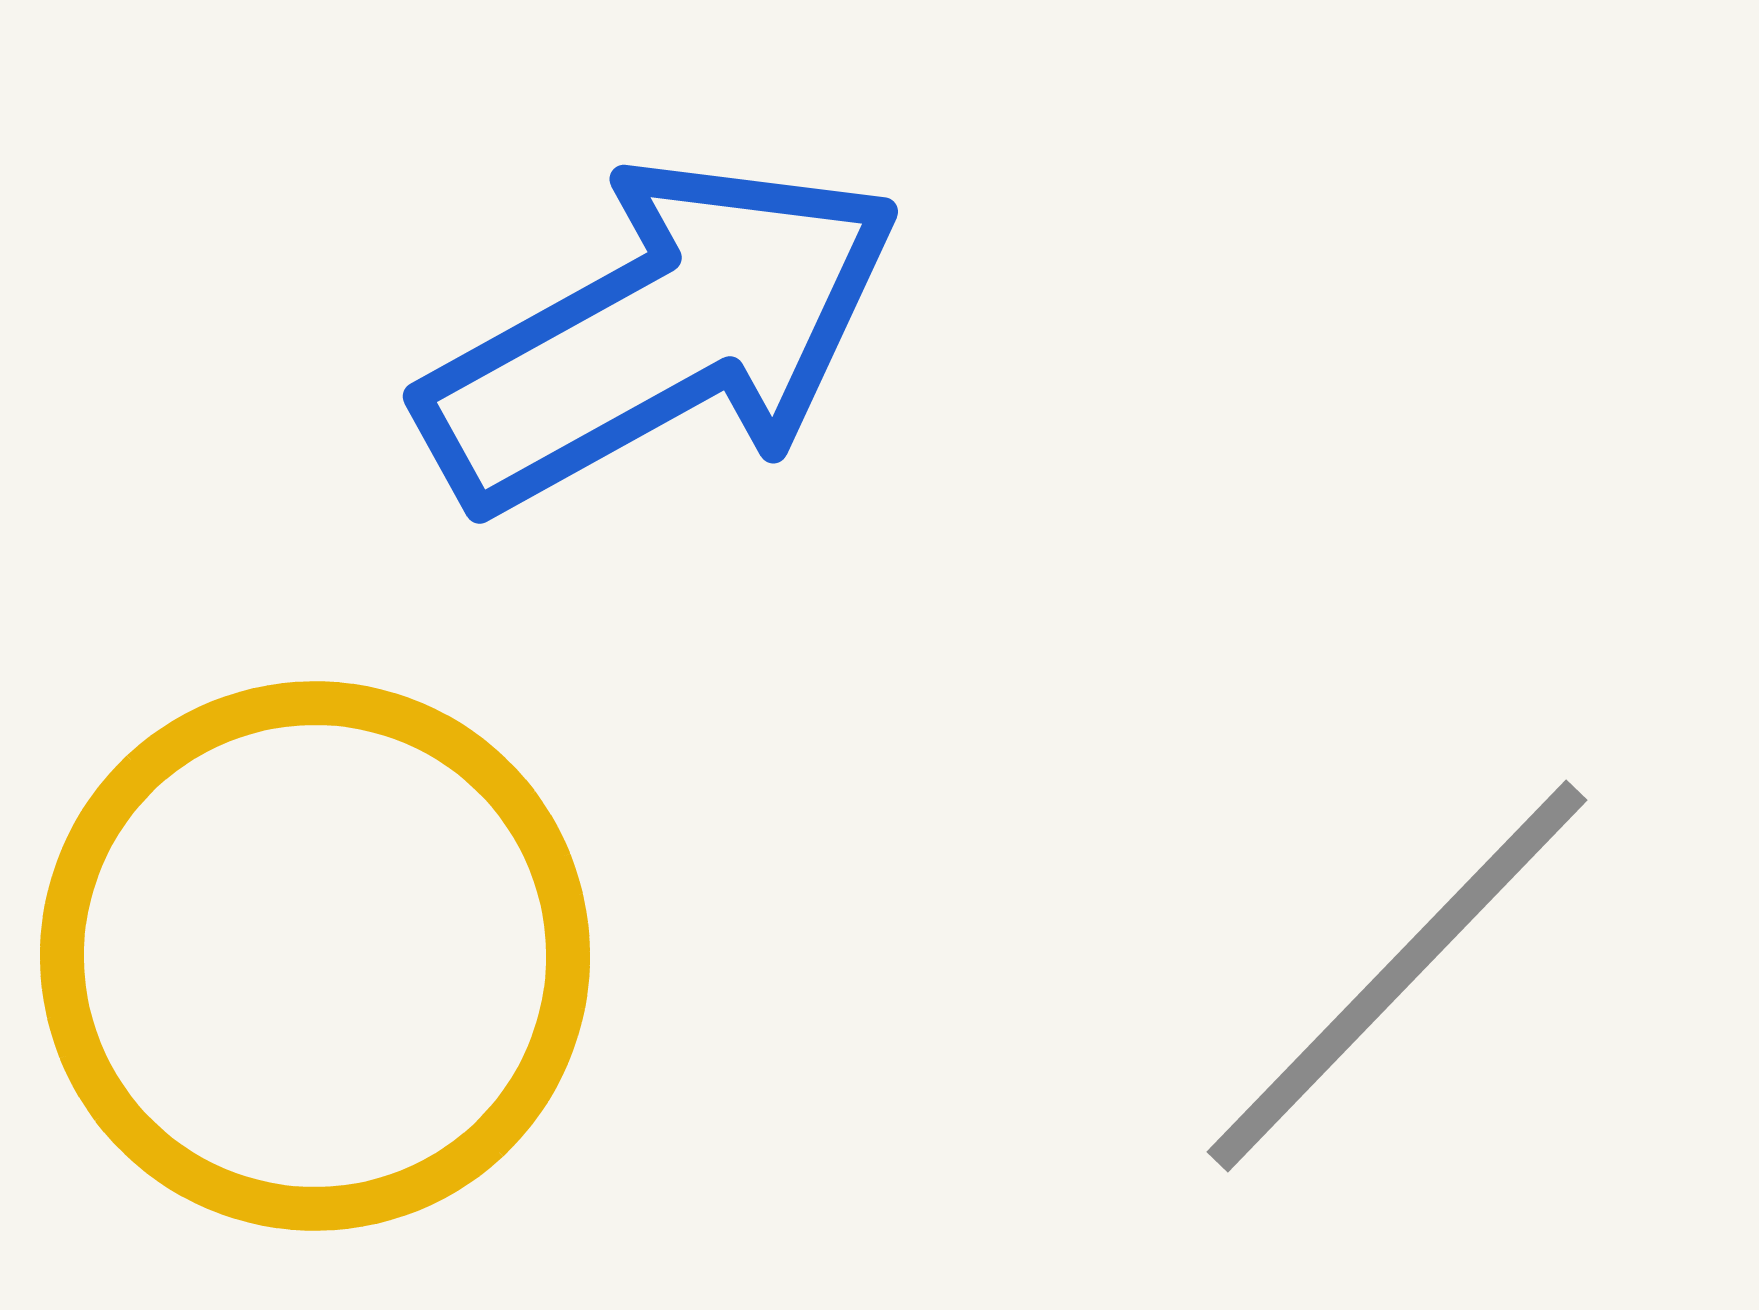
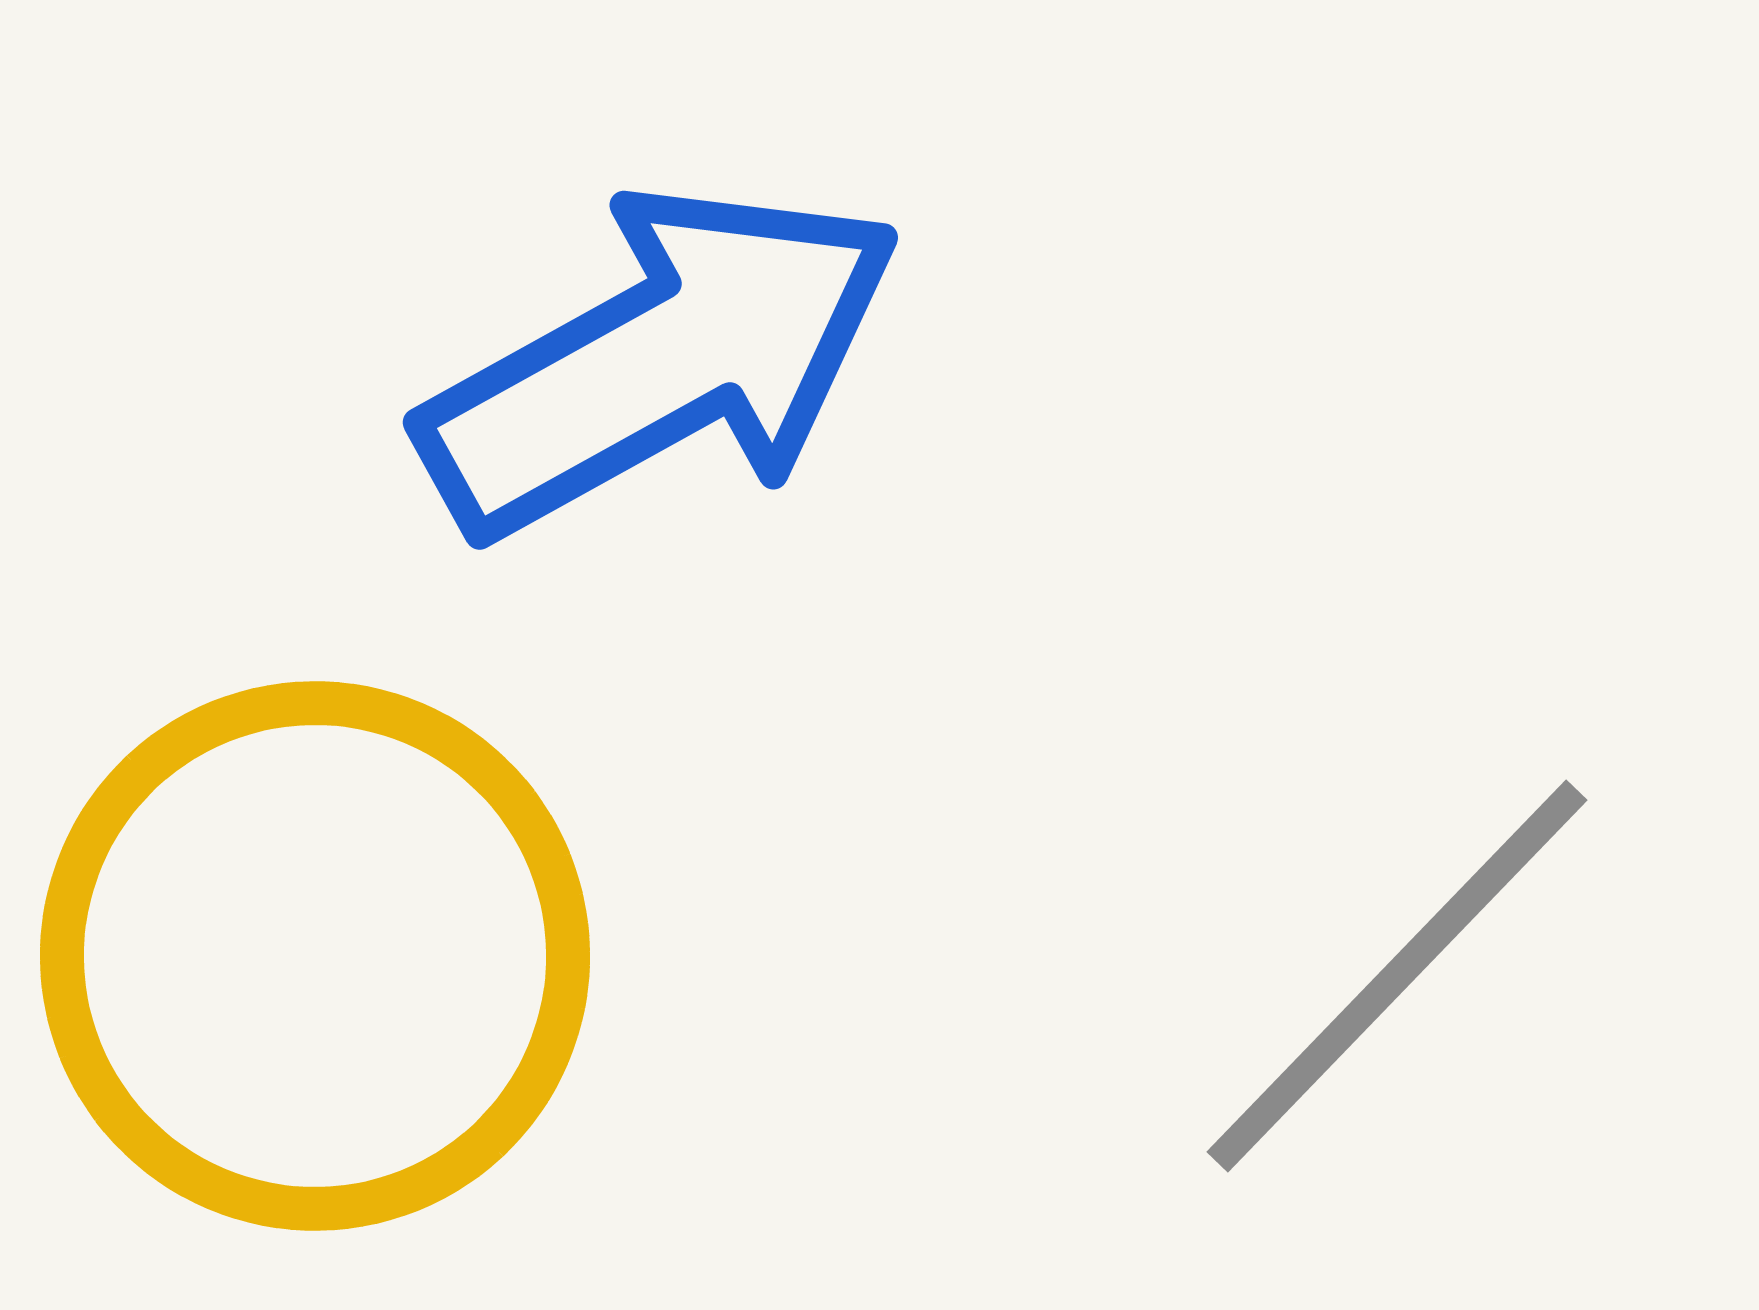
blue arrow: moved 26 px down
